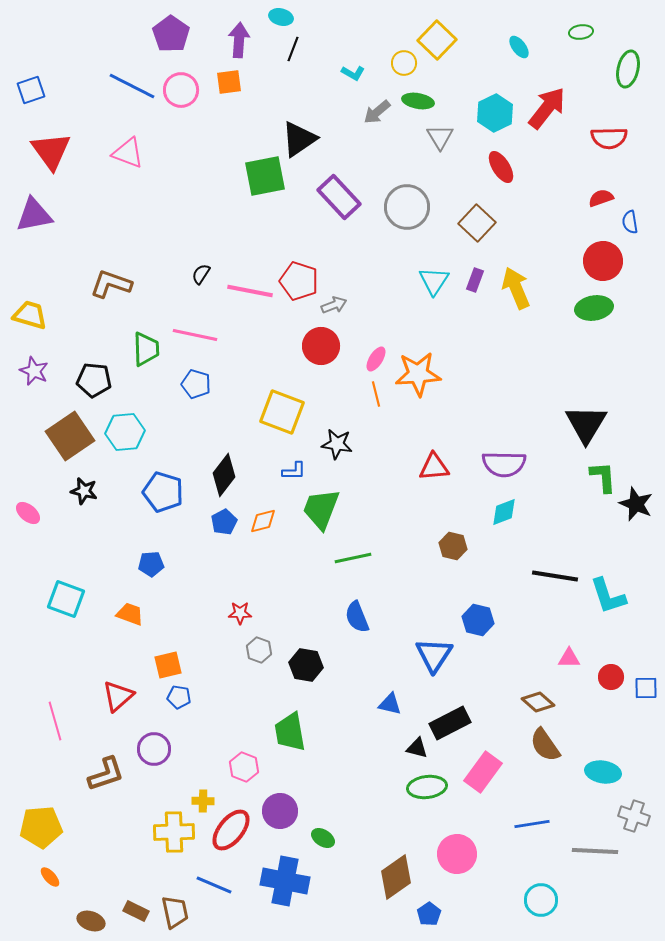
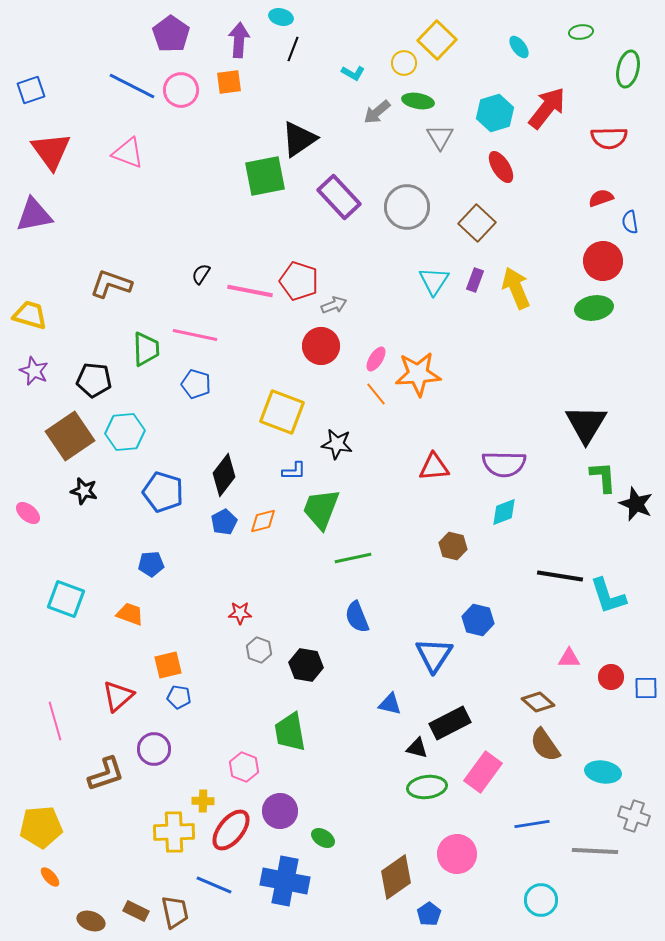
cyan hexagon at (495, 113): rotated 9 degrees clockwise
orange line at (376, 394): rotated 25 degrees counterclockwise
black line at (555, 576): moved 5 px right
